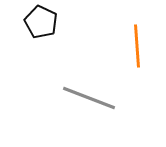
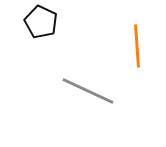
gray line: moved 1 px left, 7 px up; rotated 4 degrees clockwise
